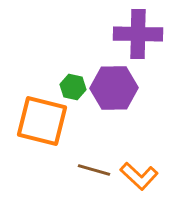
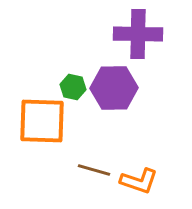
orange square: rotated 12 degrees counterclockwise
orange L-shape: moved 5 px down; rotated 24 degrees counterclockwise
